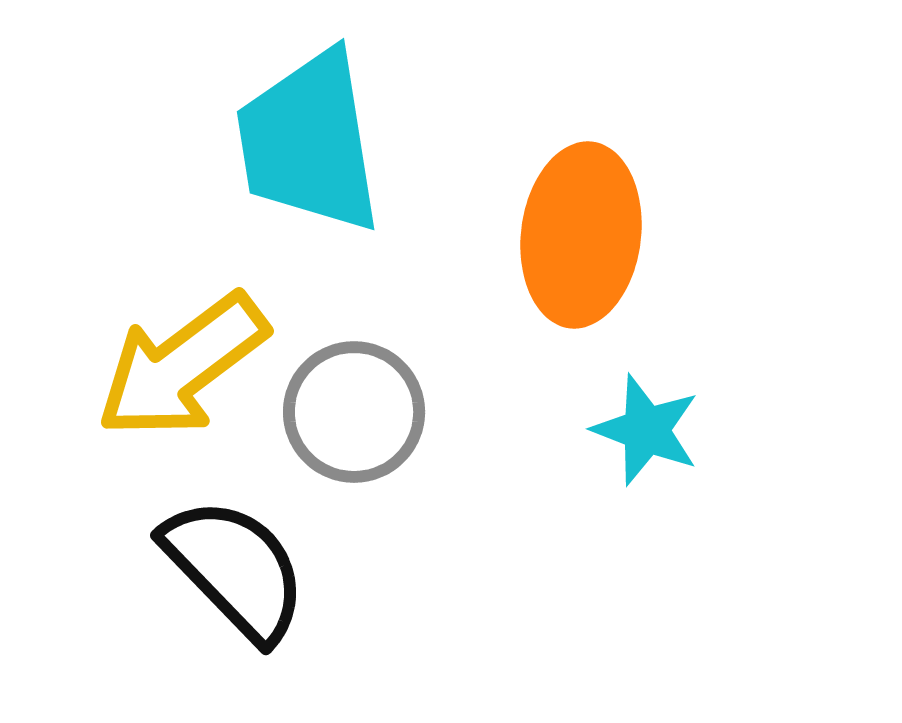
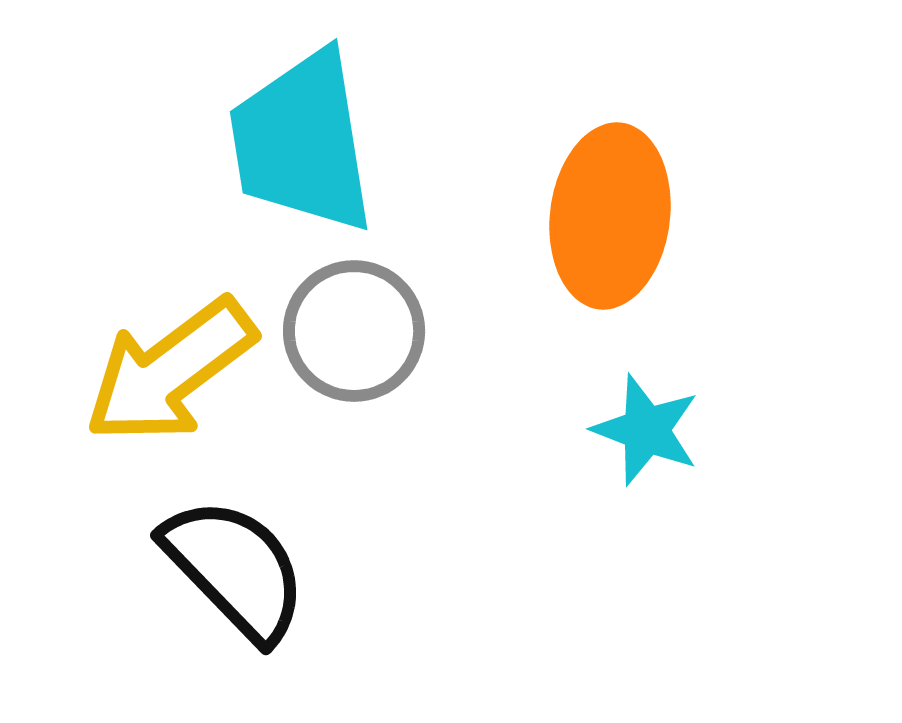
cyan trapezoid: moved 7 px left
orange ellipse: moved 29 px right, 19 px up
yellow arrow: moved 12 px left, 5 px down
gray circle: moved 81 px up
